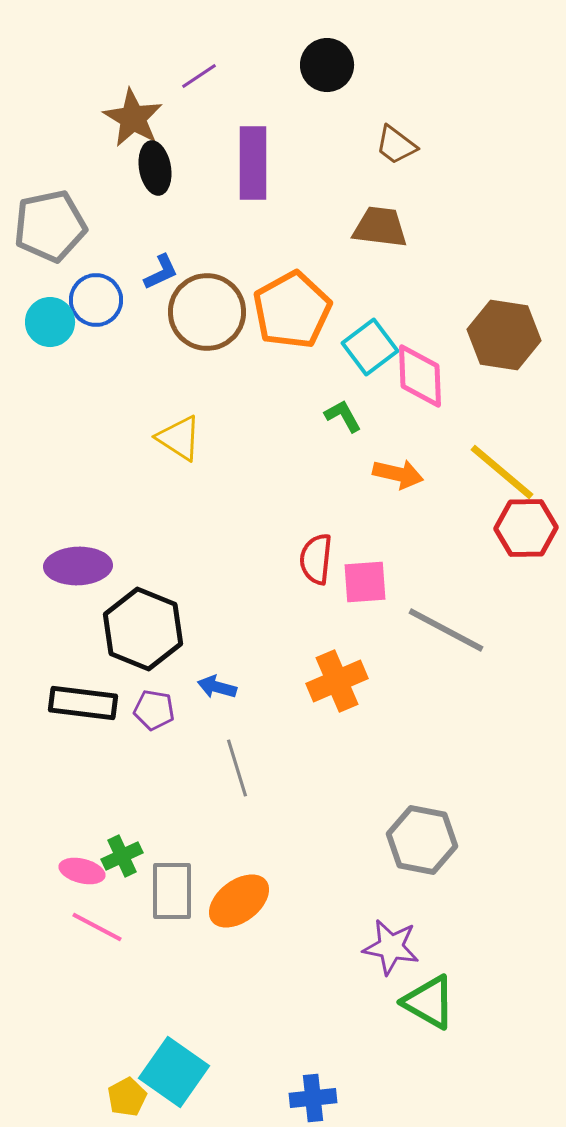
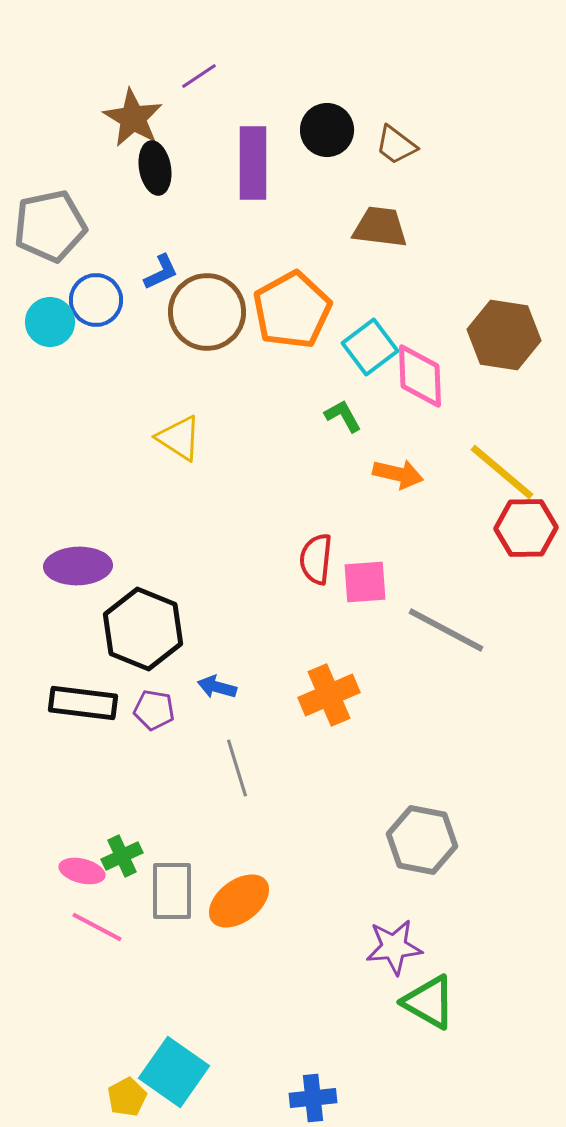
black circle at (327, 65): moved 65 px down
orange cross at (337, 681): moved 8 px left, 14 px down
purple star at (391, 947): moved 3 px right; rotated 16 degrees counterclockwise
